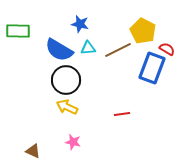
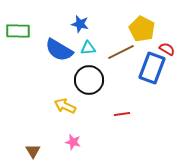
yellow pentagon: moved 1 px left, 2 px up
brown line: moved 3 px right, 2 px down
black circle: moved 23 px right
yellow arrow: moved 2 px left, 1 px up
brown triangle: rotated 35 degrees clockwise
